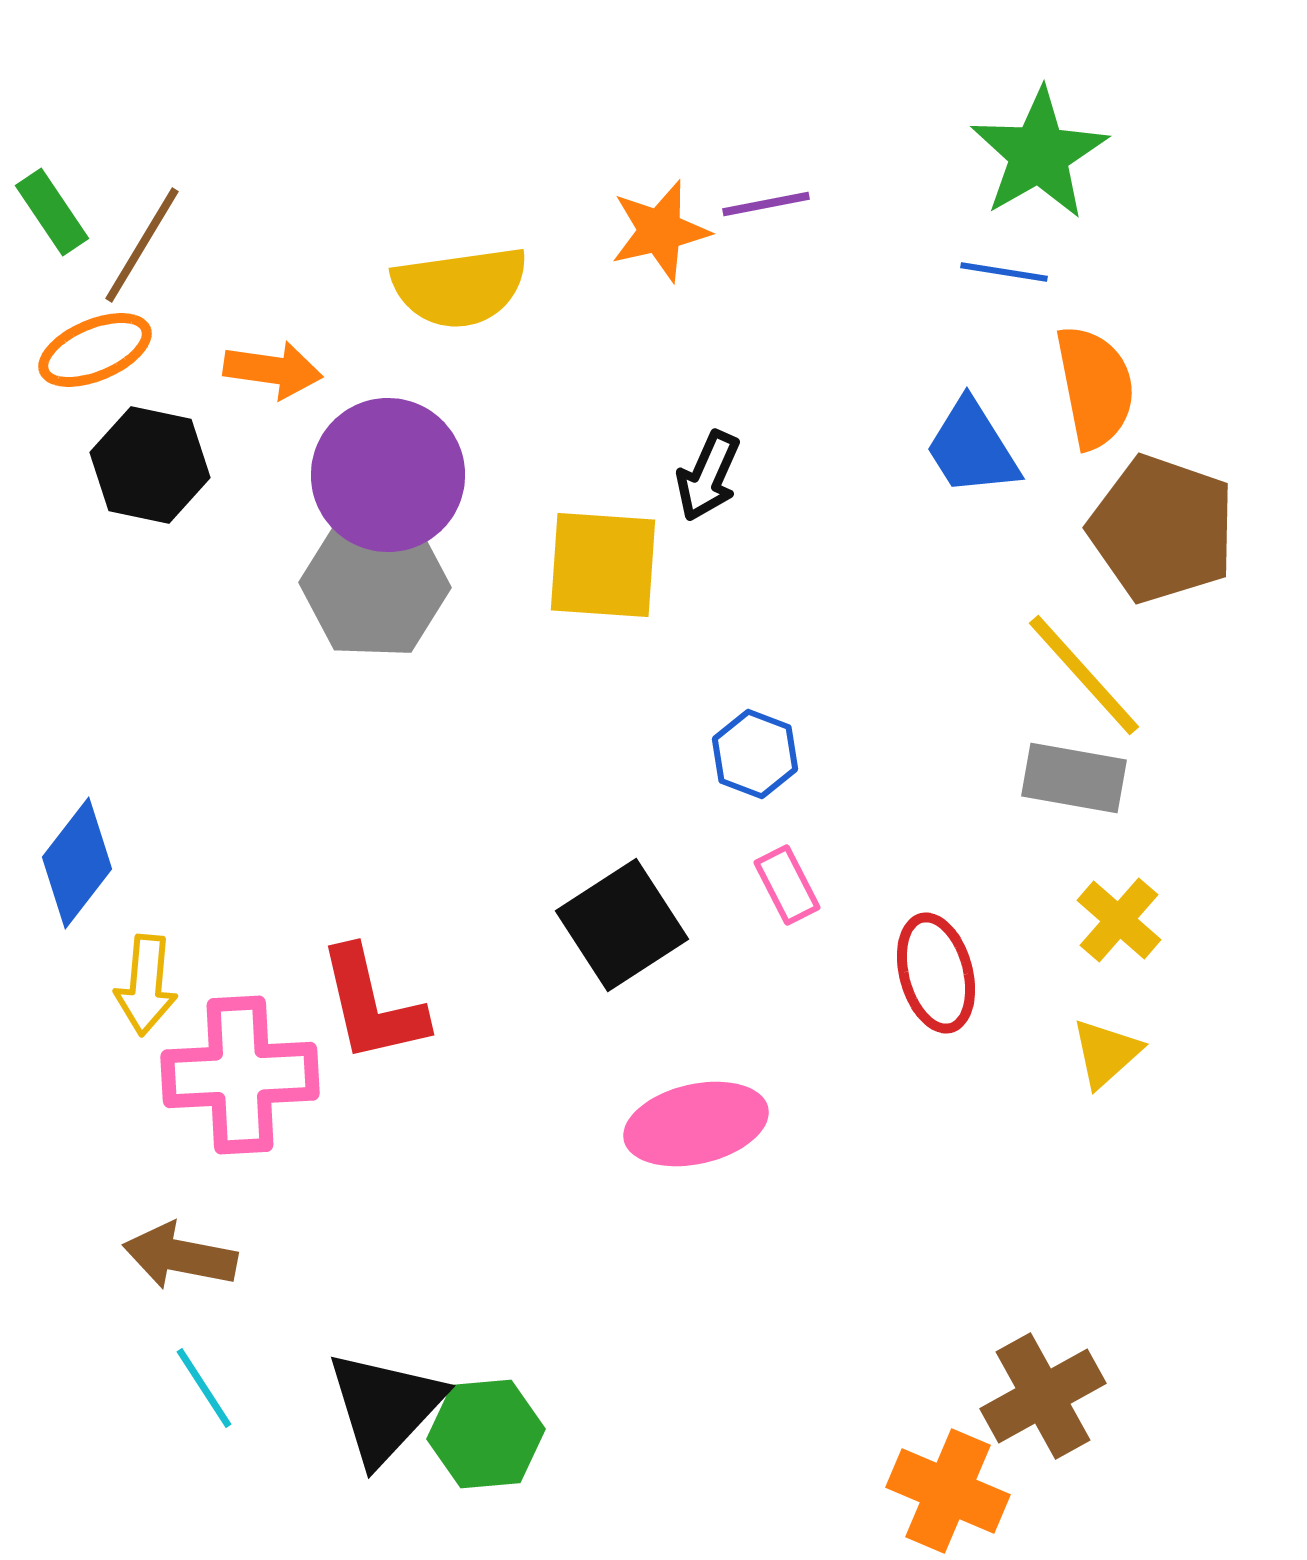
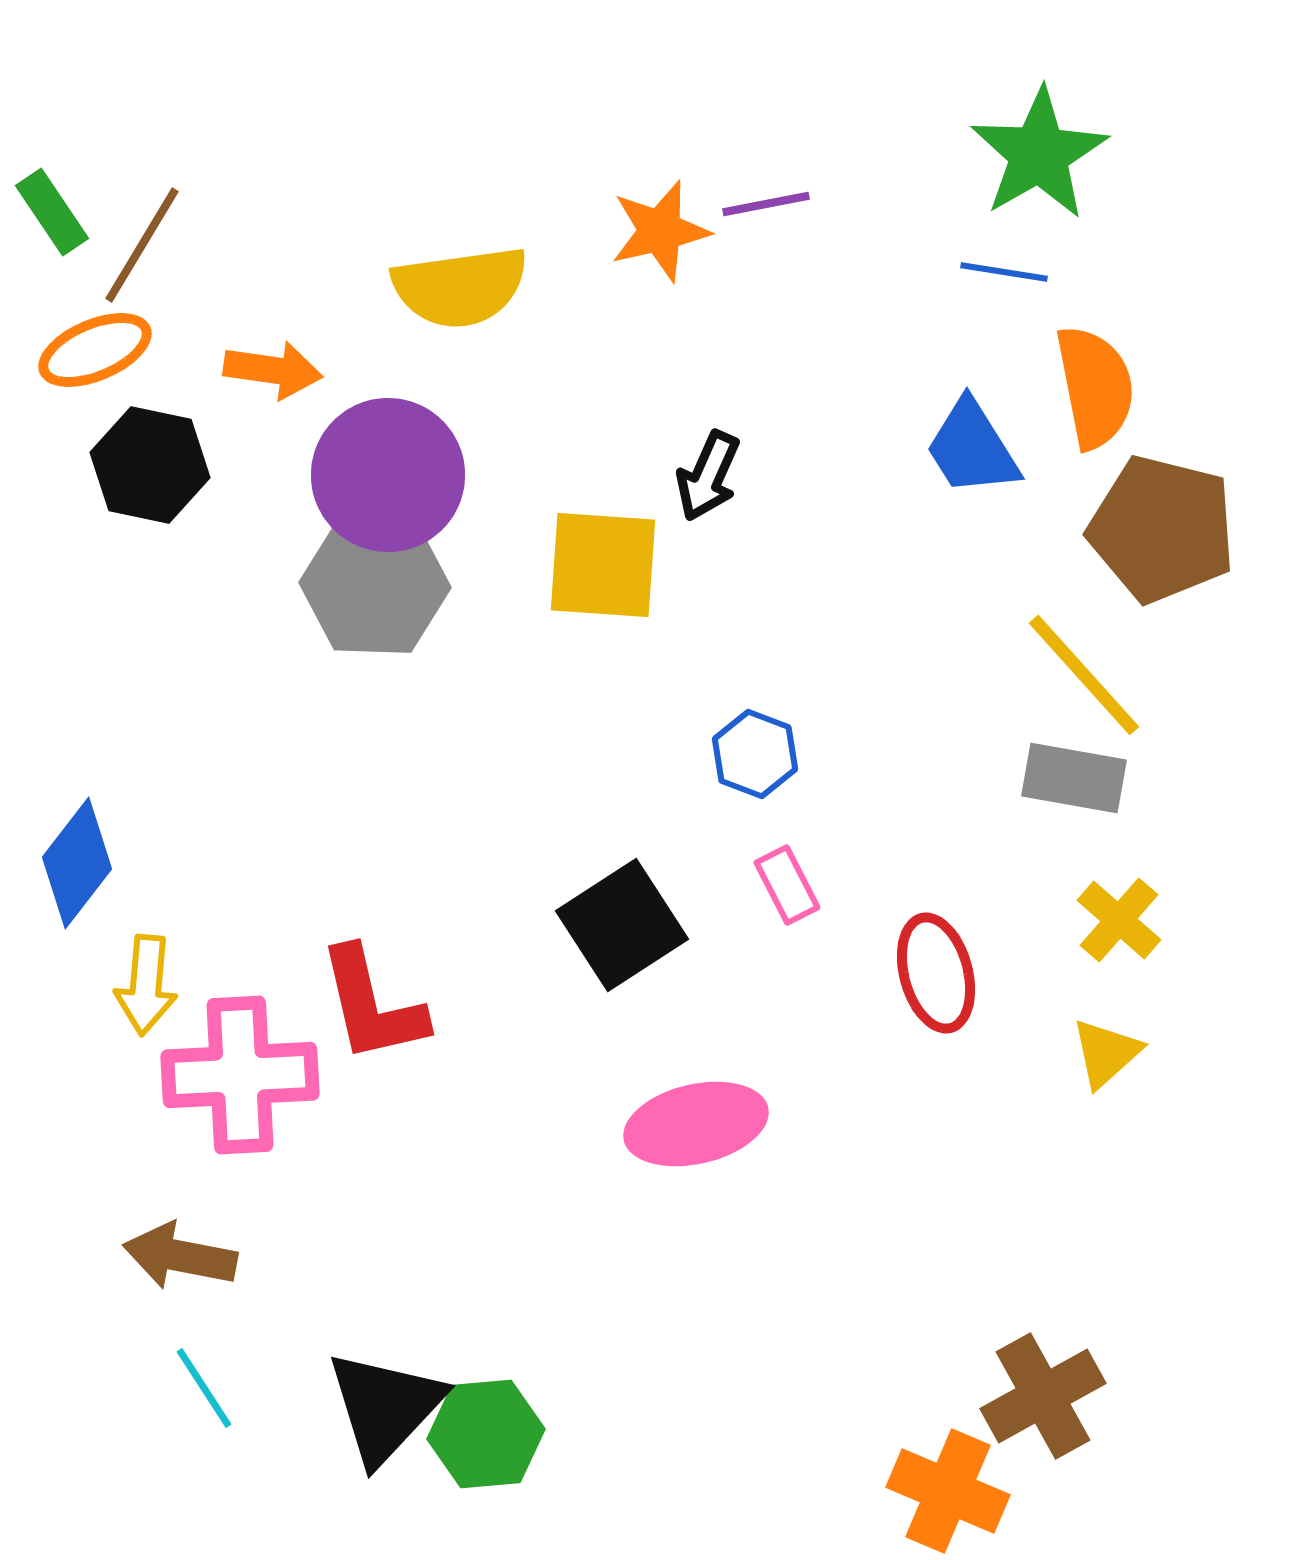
brown pentagon: rotated 5 degrees counterclockwise
